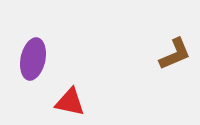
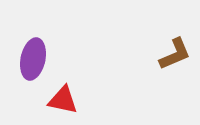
red triangle: moved 7 px left, 2 px up
